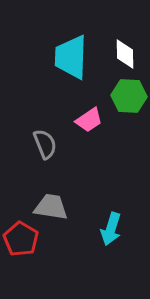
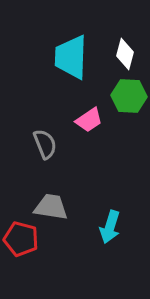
white diamond: rotated 16 degrees clockwise
cyan arrow: moved 1 px left, 2 px up
red pentagon: rotated 16 degrees counterclockwise
